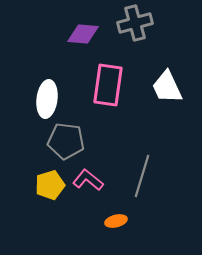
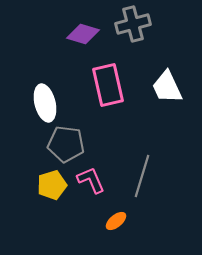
gray cross: moved 2 px left, 1 px down
purple diamond: rotated 12 degrees clockwise
pink rectangle: rotated 21 degrees counterclockwise
white ellipse: moved 2 px left, 4 px down; rotated 21 degrees counterclockwise
gray pentagon: moved 3 px down
pink L-shape: moved 3 px right; rotated 28 degrees clockwise
yellow pentagon: moved 2 px right
orange ellipse: rotated 25 degrees counterclockwise
